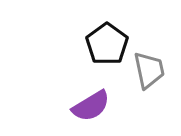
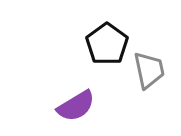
purple semicircle: moved 15 px left
